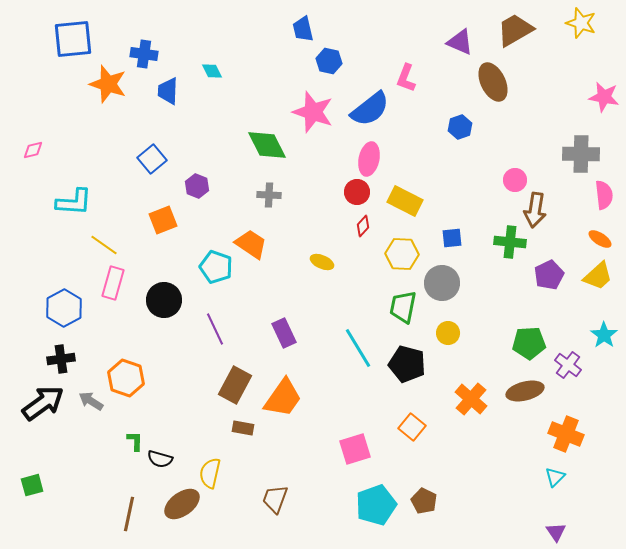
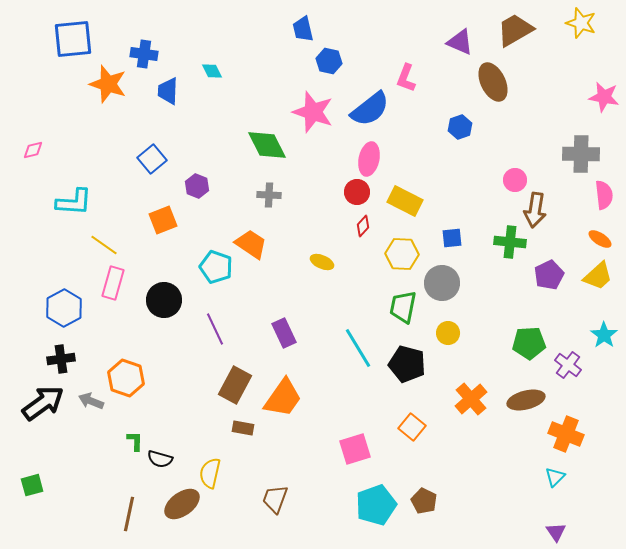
brown ellipse at (525, 391): moved 1 px right, 9 px down
orange cross at (471, 399): rotated 8 degrees clockwise
gray arrow at (91, 401): rotated 10 degrees counterclockwise
